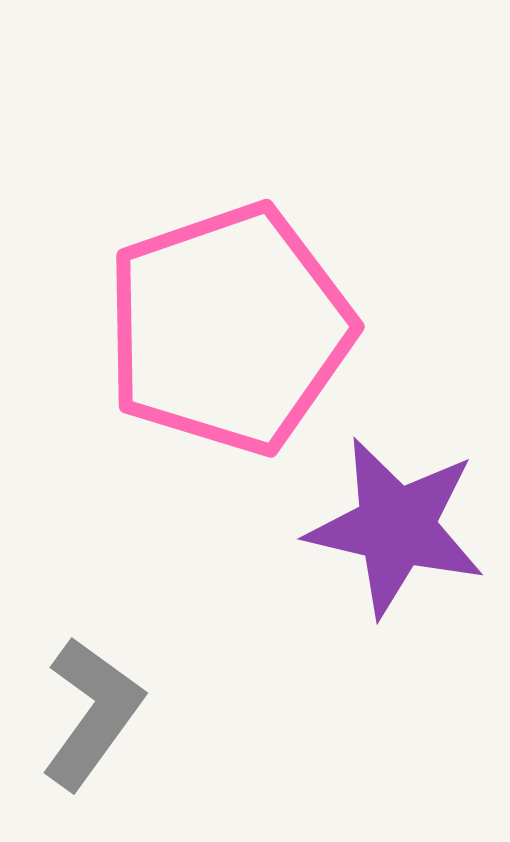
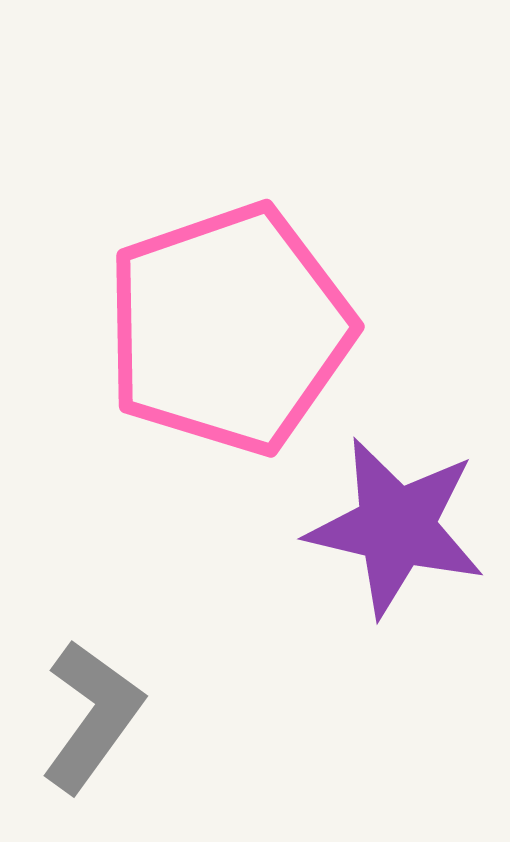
gray L-shape: moved 3 px down
